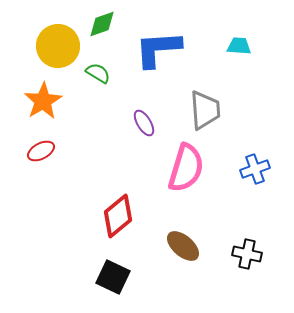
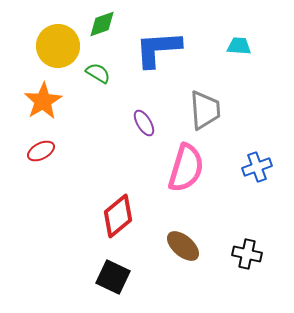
blue cross: moved 2 px right, 2 px up
